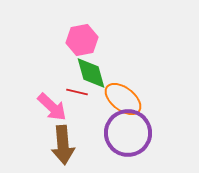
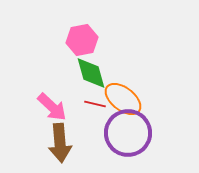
red line: moved 18 px right, 12 px down
brown arrow: moved 3 px left, 2 px up
